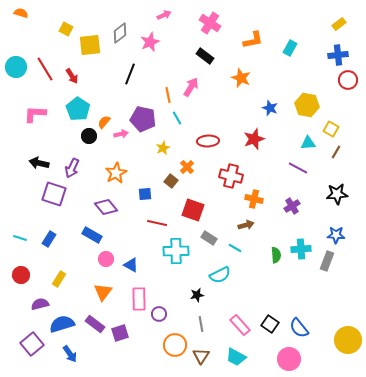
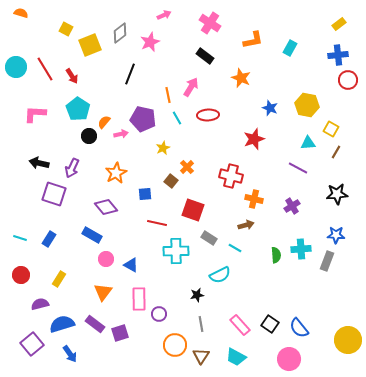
yellow square at (90, 45): rotated 15 degrees counterclockwise
red ellipse at (208, 141): moved 26 px up
